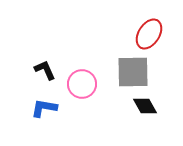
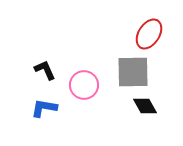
pink circle: moved 2 px right, 1 px down
